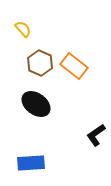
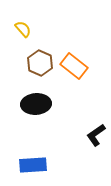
black ellipse: rotated 40 degrees counterclockwise
blue rectangle: moved 2 px right, 2 px down
